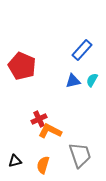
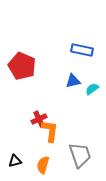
blue rectangle: rotated 60 degrees clockwise
cyan semicircle: moved 9 px down; rotated 24 degrees clockwise
orange L-shape: rotated 70 degrees clockwise
